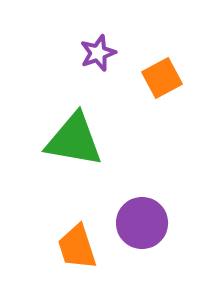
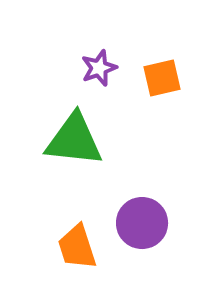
purple star: moved 1 px right, 15 px down
orange square: rotated 15 degrees clockwise
green triangle: rotated 4 degrees counterclockwise
